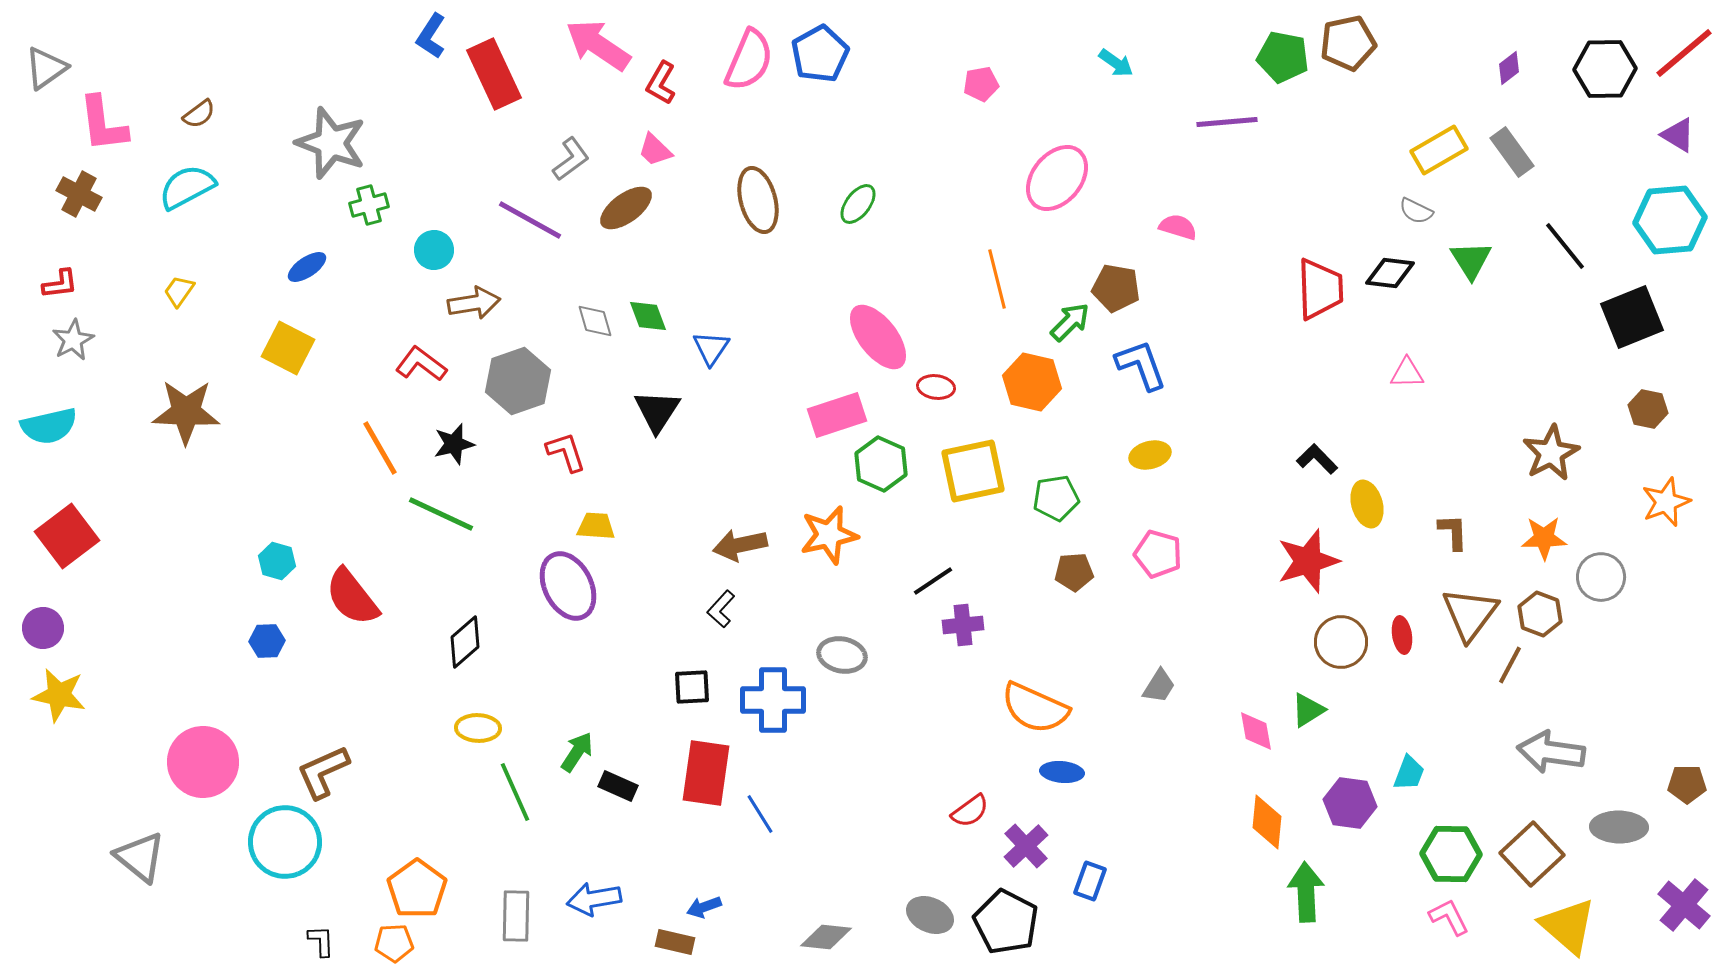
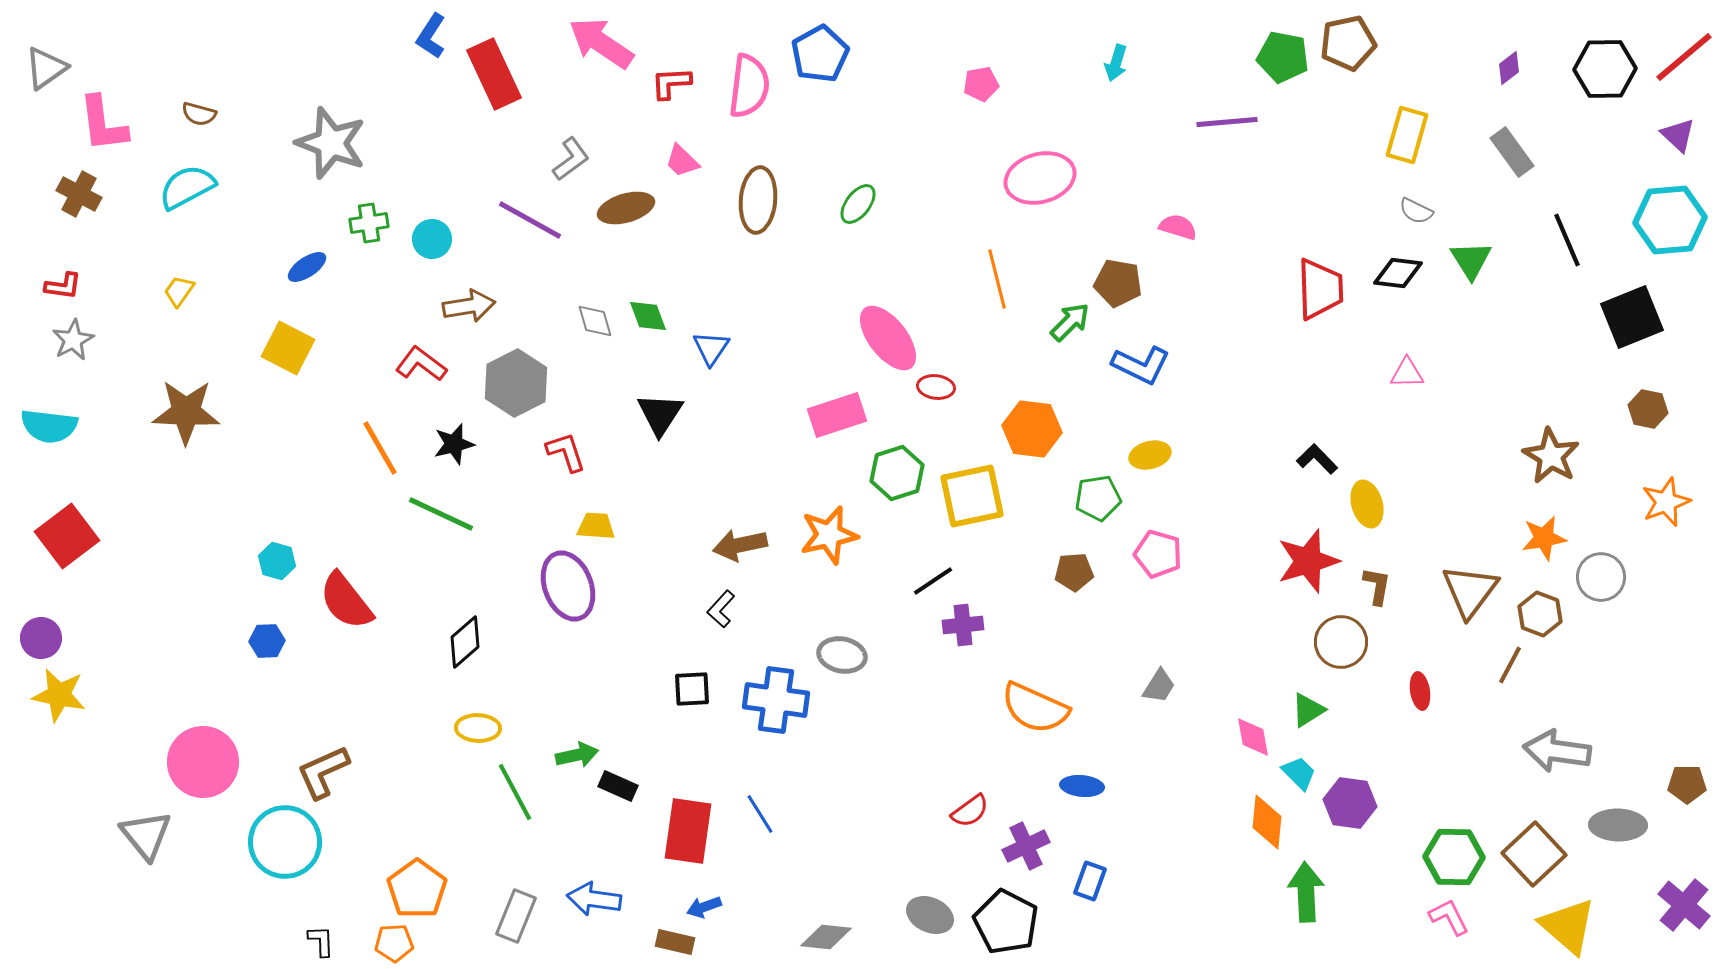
pink arrow at (598, 45): moved 3 px right, 2 px up
red line at (1684, 53): moved 4 px down
pink semicircle at (749, 60): moved 26 px down; rotated 16 degrees counterclockwise
cyan arrow at (1116, 63): rotated 72 degrees clockwise
red L-shape at (661, 83): moved 10 px right; rotated 57 degrees clockwise
brown semicircle at (199, 114): rotated 52 degrees clockwise
purple triangle at (1678, 135): rotated 12 degrees clockwise
pink trapezoid at (655, 150): moved 27 px right, 11 px down
yellow rectangle at (1439, 150): moved 32 px left, 15 px up; rotated 44 degrees counterclockwise
pink ellipse at (1057, 178): moved 17 px left; rotated 36 degrees clockwise
brown ellipse at (758, 200): rotated 20 degrees clockwise
green cross at (369, 205): moved 18 px down; rotated 6 degrees clockwise
brown ellipse at (626, 208): rotated 20 degrees clockwise
black line at (1565, 246): moved 2 px right, 6 px up; rotated 16 degrees clockwise
cyan circle at (434, 250): moved 2 px left, 11 px up
black diamond at (1390, 273): moved 8 px right
red L-shape at (60, 284): moved 3 px right, 2 px down; rotated 15 degrees clockwise
brown pentagon at (1116, 288): moved 2 px right, 5 px up
brown arrow at (474, 303): moved 5 px left, 3 px down
pink ellipse at (878, 337): moved 10 px right, 1 px down
blue L-shape at (1141, 365): rotated 136 degrees clockwise
gray hexagon at (518, 381): moved 2 px left, 2 px down; rotated 8 degrees counterclockwise
orange hexagon at (1032, 382): moved 47 px down; rotated 6 degrees counterclockwise
black triangle at (657, 411): moved 3 px right, 3 px down
cyan semicircle at (49, 426): rotated 20 degrees clockwise
brown star at (1551, 453): moved 3 px down; rotated 14 degrees counterclockwise
green hexagon at (881, 464): moved 16 px right, 9 px down; rotated 18 degrees clockwise
yellow square at (973, 471): moved 1 px left, 25 px down
green pentagon at (1056, 498): moved 42 px right
brown L-shape at (1453, 532): moved 76 px left, 54 px down; rotated 12 degrees clockwise
orange star at (1544, 538): rotated 9 degrees counterclockwise
purple ellipse at (568, 586): rotated 6 degrees clockwise
red semicircle at (352, 597): moved 6 px left, 4 px down
brown triangle at (1470, 614): moved 23 px up
purple circle at (43, 628): moved 2 px left, 10 px down
red ellipse at (1402, 635): moved 18 px right, 56 px down
black square at (692, 687): moved 2 px down
blue cross at (773, 700): moved 3 px right; rotated 8 degrees clockwise
pink diamond at (1256, 731): moved 3 px left, 6 px down
green arrow at (577, 752): moved 3 px down; rotated 45 degrees clockwise
gray arrow at (1551, 752): moved 6 px right, 1 px up
blue ellipse at (1062, 772): moved 20 px right, 14 px down
red rectangle at (706, 773): moved 18 px left, 58 px down
cyan trapezoid at (1409, 773): moved 110 px left; rotated 66 degrees counterclockwise
green line at (515, 792): rotated 4 degrees counterclockwise
gray ellipse at (1619, 827): moved 1 px left, 2 px up
purple cross at (1026, 846): rotated 18 degrees clockwise
green hexagon at (1451, 854): moved 3 px right, 3 px down
brown square at (1532, 854): moved 2 px right
gray triangle at (140, 857): moved 6 px right, 22 px up; rotated 12 degrees clockwise
blue arrow at (594, 899): rotated 18 degrees clockwise
gray rectangle at (516, 916): rotated 21 degrees clockwise
